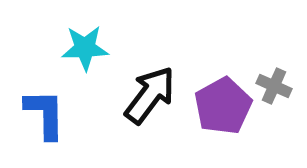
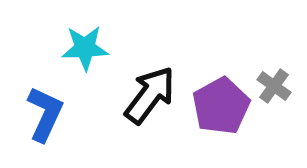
gray cross: rotated 12 degrees clockwise
purple pentagon: moved 2 px left
blue L-shape: rotated 26 degrees clockwise
